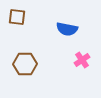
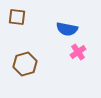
pink cross: moved 4 px left, 8 px up
brown hexagon: rotated 15 degrees counterclockwise
